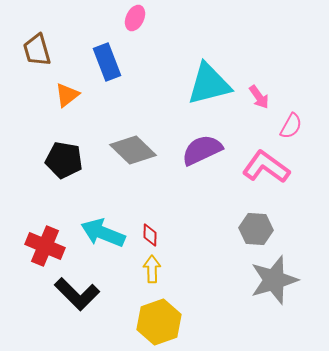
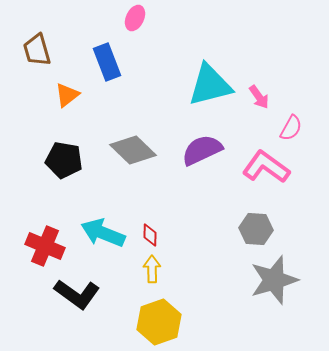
cyan triangle: moved 1 px right, 1 px down
pink semicircle: moved 2 px down
black L-shape: rotated 9 degrees counterclockwise
